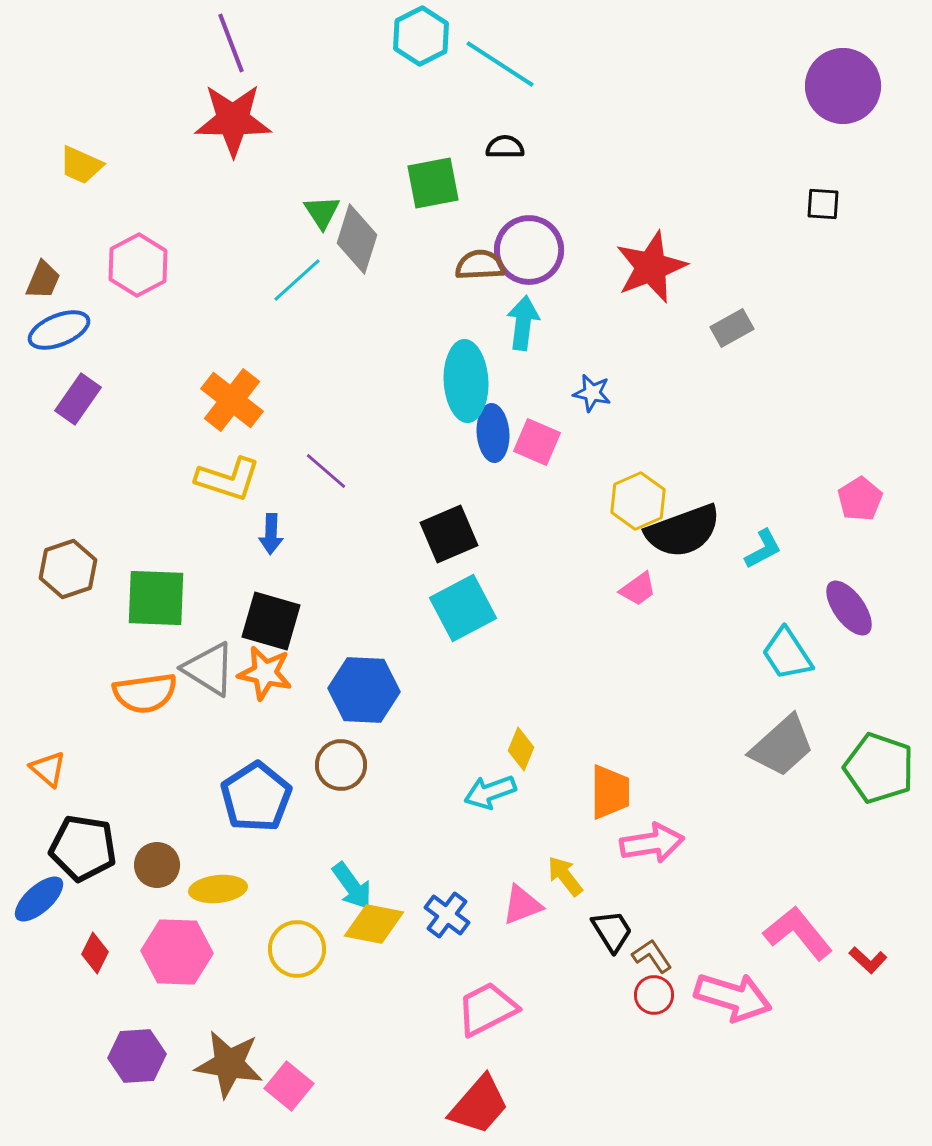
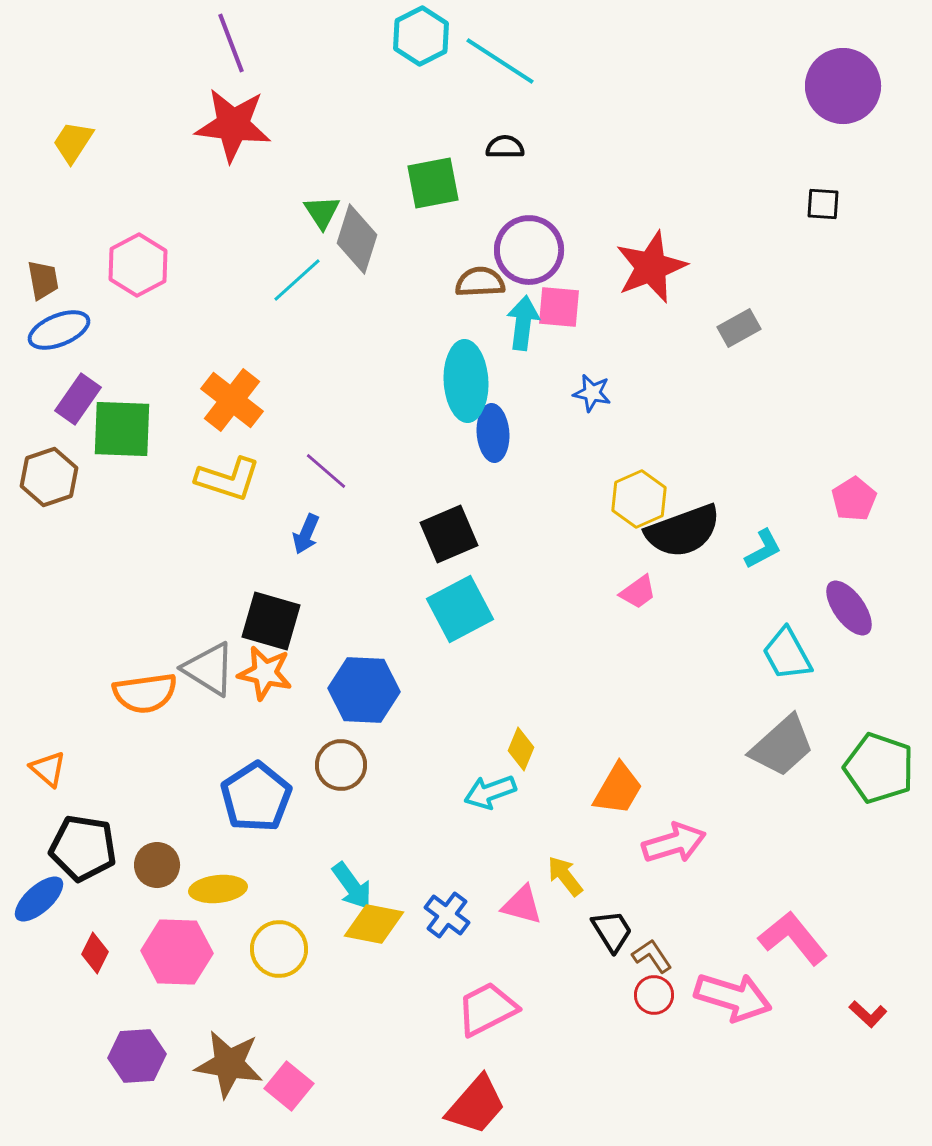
cyan line at (500, 64): moved 3 px up
red star at (233, 120): moved 5 px down; rotated 6 degrees clockwise
yellow trapezoid at (81, 165): moved 8 px left, 23 px up; rotated 99 degrees clockwise
brown semicircle at (480, 265): moved 17 px down
brown trapezoid at (43, 280): rotated 33 degrees counterclockwise
gray rectangle at (732, 328): moved 7 px right
pink square at (537, 442): moved 22 px right, 135 px up; rotated 18 degrees counterclockwise
pink pentagon at (860, 499): moved 6 px left
yellow hexagon at (638, 501): moved 1 px right, 2 px up
blue arrow at (271, 534): moved 35 px right; rotated 21 degrees clockwise
brown hexagon at (68, 569): moved 19 px left, 92 px up
pink trapezoid at (638, 589): moved 3 px down
green square at (156, 598): moved 34 px left, 169 px up
cyan square at (463, 608): moved 3 px left, 1 px down
cyan trapezoid at (787, 654): rotated 4 degrees clockwise
orange trapezoid at (610, 792): moved 8 px right, 3 px up; rotated 30 degrees clockwise
pink arrow at (652, 843): moved 22 px right; rotated 8 degrees counterclockwise
pink triangle at (522, 905): rotated 36 degrees clockwise
pink L-shape at (798, 933): moved 5 px left, 5 px down
yellow circle at (297, 949): moved 18 px left
red L-shape at (868, 960): moved 54 px down
red trapezoid at (479, 1105): moved 3 px left
